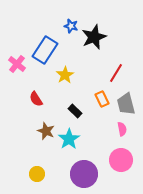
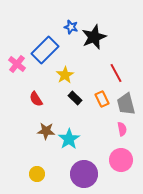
blue star: moved 1 px down
blue rectangle: rotated 12 degrees clockwise
red line: rotated 60 degrees counterclockwise
black rectangle: moved 13 px up
brown star: rotated 18 degrees counterclockwise
